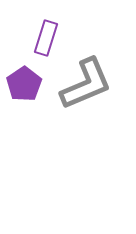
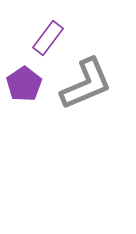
purple rectangle: moved 2 px right; rotated 20 degrees clockwise
